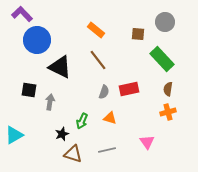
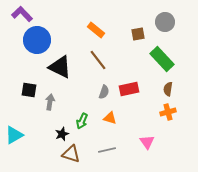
brown square: rotated 16 degrees counterclockwise
brown triangle: moved 2 px left
